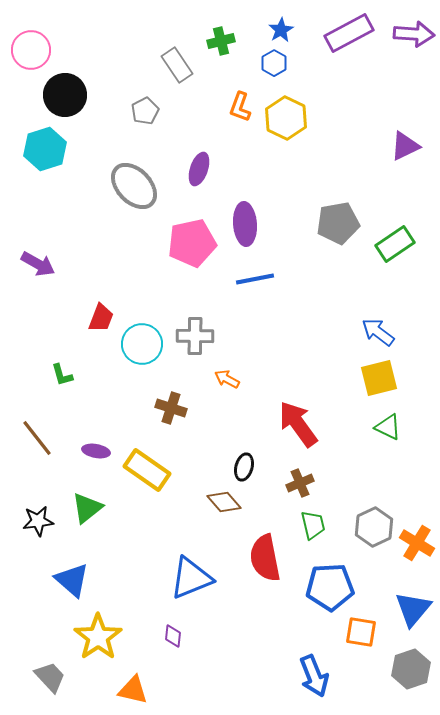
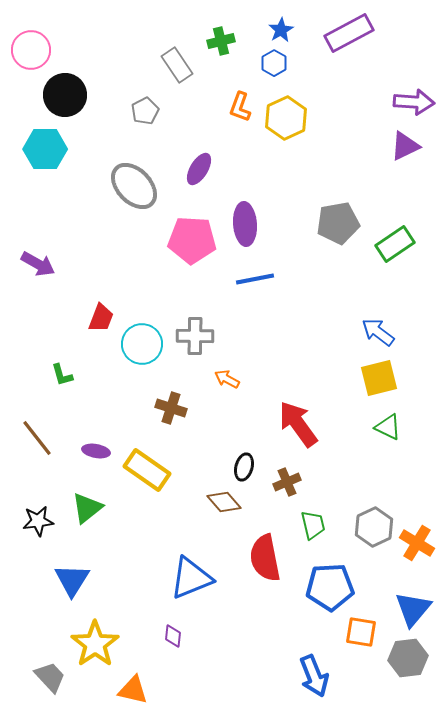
purple arrow at (414, 34): moved 68 px down
yellow hexagon at (286, 118): rotated 9 degrees clockwise
cyan hexagon at (45, 149): rotated 18 degrees clockwise
purple ellipse at (199, 169): rotated 12 degrees clockwise
pink pentagon at (192, 243): moved 3 px up; rotated 15 degrees clockwise
brown cross at (300, 483): moved 13 px left, 1 px up
blue triangle at (72, 580): rotated 21 degrees clockwise
yellow star at (98, 637): moved 3 px left, 7 px down
gray hexagon at (411, 669): moved 3 px left, 11 px up; rotated 12 degrees clockwise
